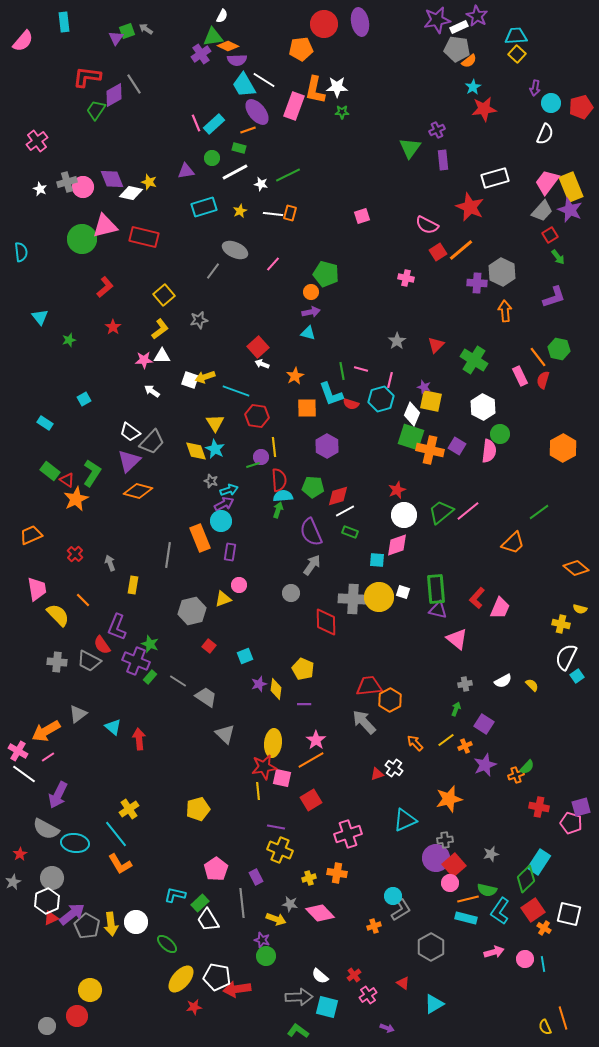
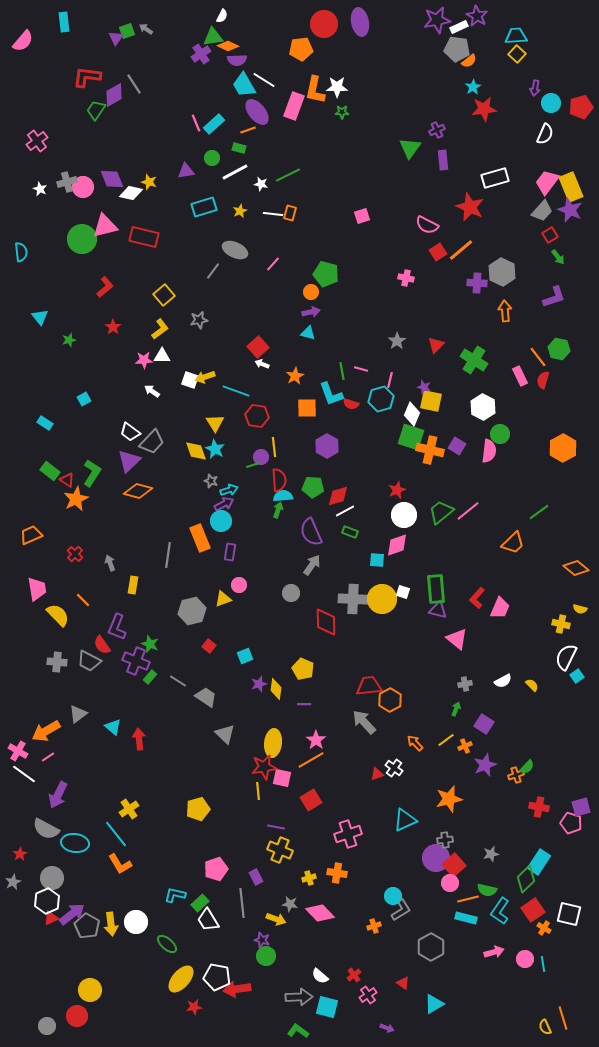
yellow circle at (379, 597): moved 3 px right, 2 px down
pink pentagon at (216, 869): rotated 15 degrees clockwise
